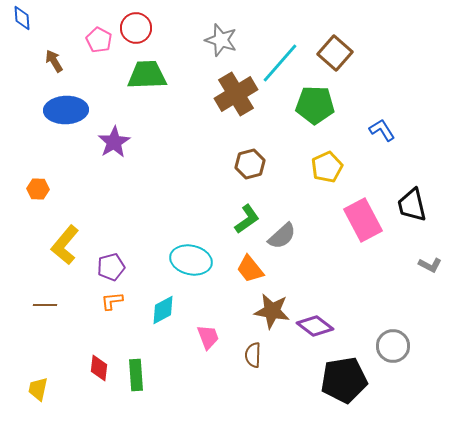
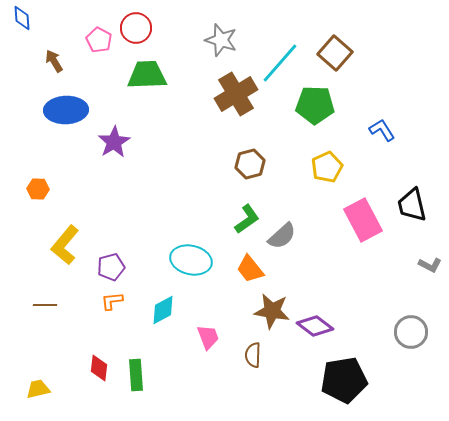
gray circle: moved 18 px right, 14 px up
yellow trapezoid: rotated 65 degrees clockwise
